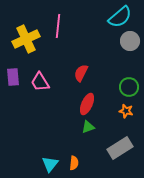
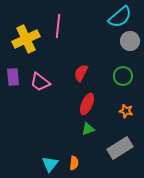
pink trapezoid: rotated 20 degrees counterclockwise
green circle: moved 6 px left, 11 px up
green triangle: moved 2 px down
